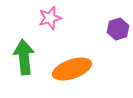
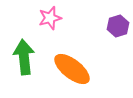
purple hexagon: moved 3 px up
orange ellipse: rotated 57 degrees clockwise
